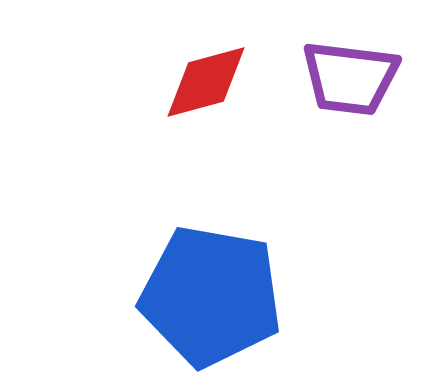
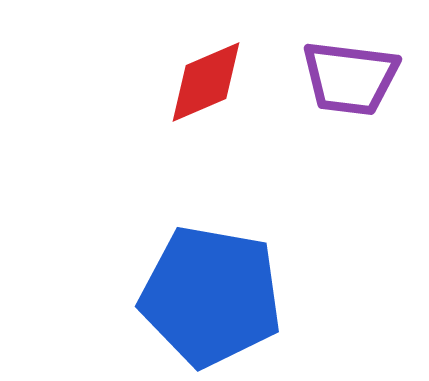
red diamond: rotated 8 degrees counterclockwise
